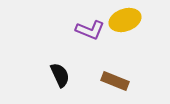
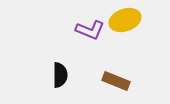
black semicircle: rotated 25 degrees clockwise
brown rectangle: moved 1 px right
